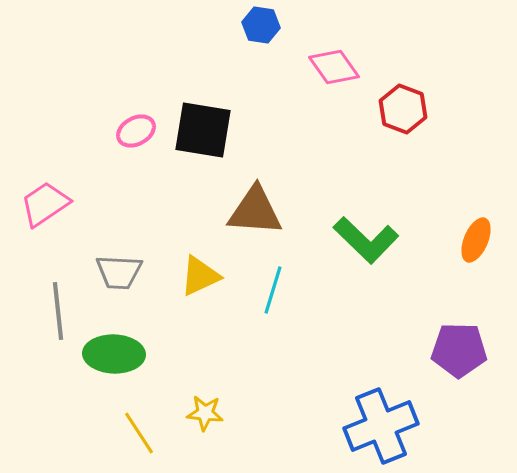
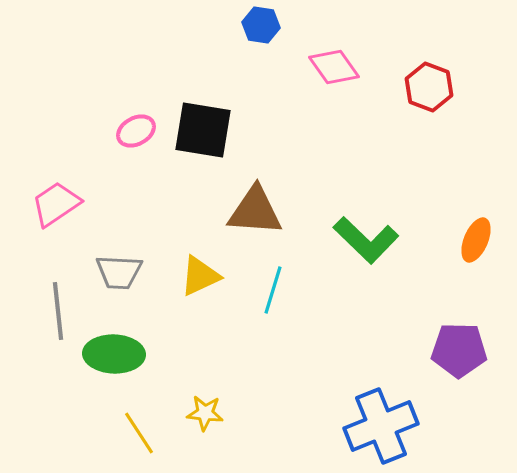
red hexagon: moved 26 px right, 22 px up
pink trapezoid: moved 11 px right
